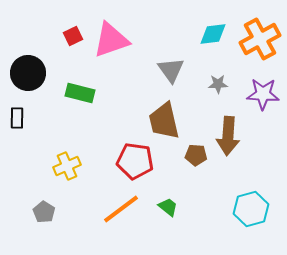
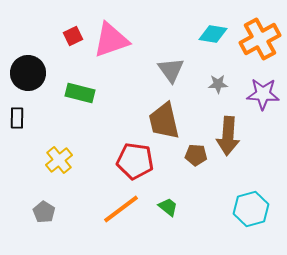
cyan diamond: rotated 16 degrees clockwise
yellow cross: moved 8 px left, 6 px up; rotated 16 degrees counterclockwise
